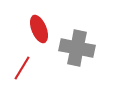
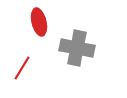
red ellipse: moved 7 px up; rotated 8 degrees clockwise
